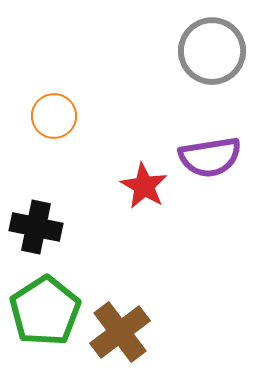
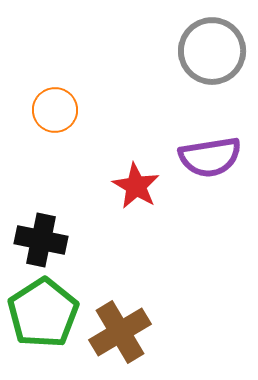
orange circle: moved 1 px right, 6 px up
red star: moved 8 px left
black cross: moved 5 px right, 13 px down
green pentagon: moved 2 px left, 2 px down
brown cross: rotated 6 degrees clockwise
